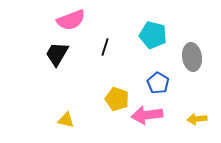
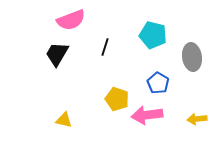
yellow triangle: moved 2 px left
